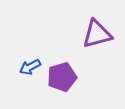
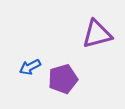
purple pentagon: moved 1 px right, 2 px down
